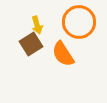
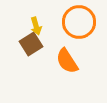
yellow arrow: moved 1 px left, 1 px down
orange semicircle: moved 4 px right, 7 px down
